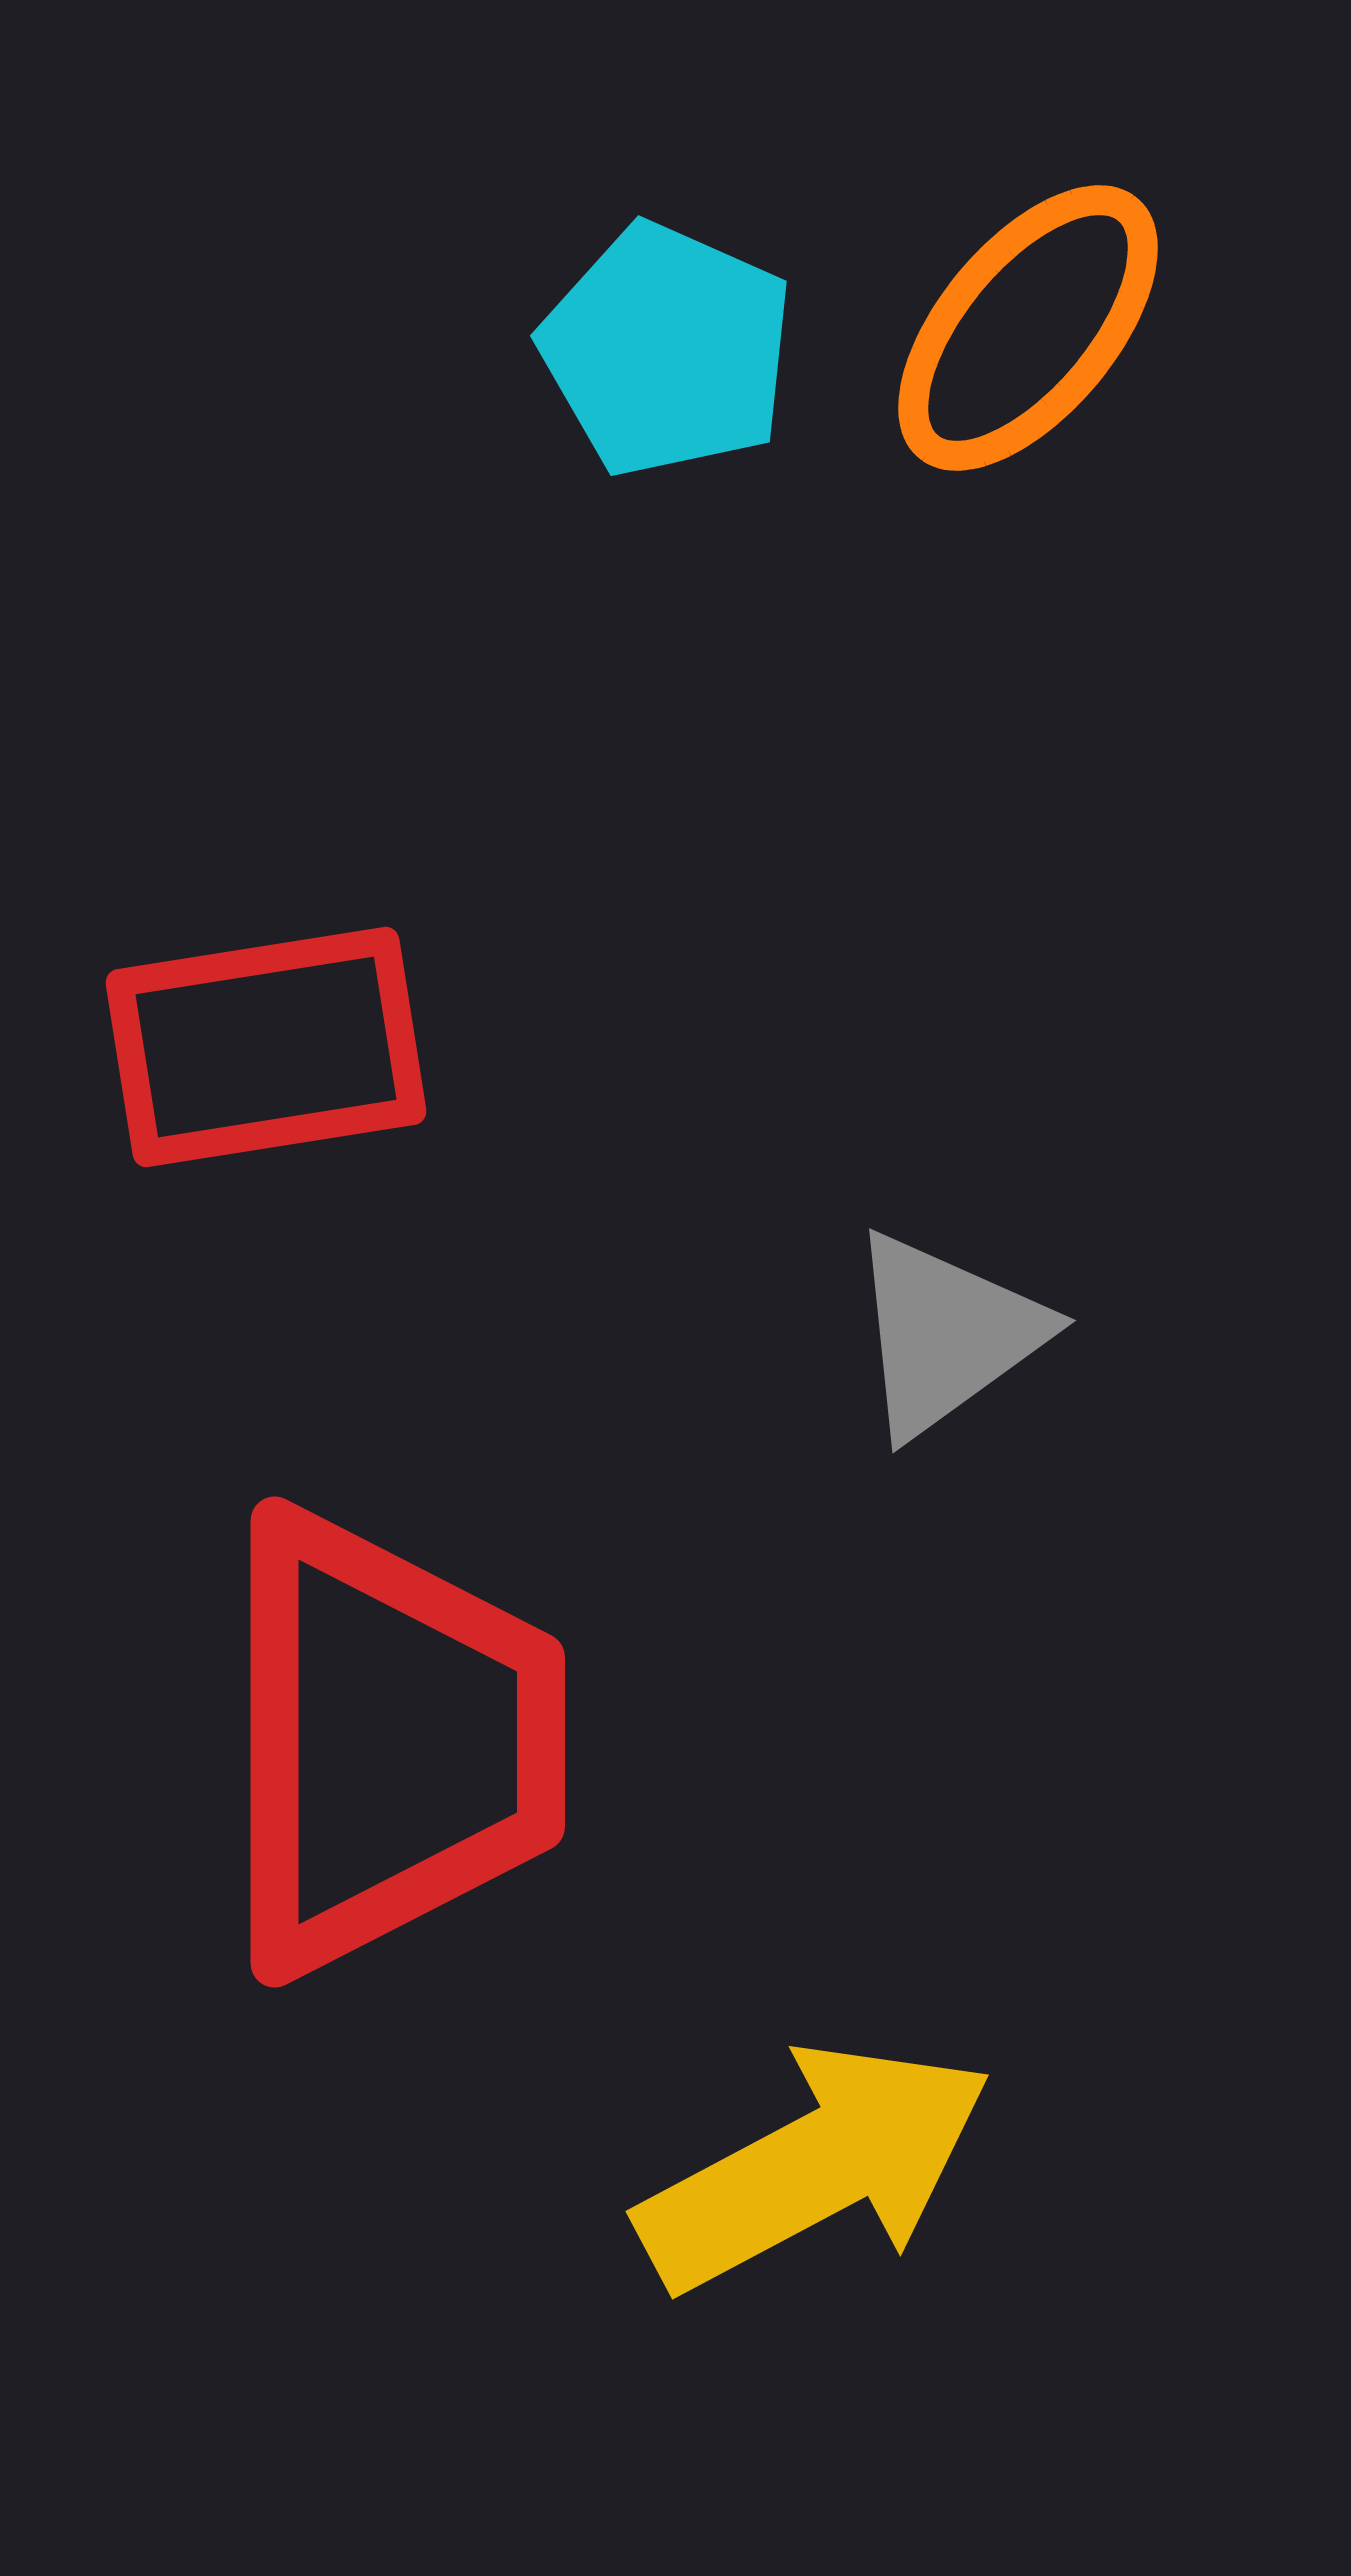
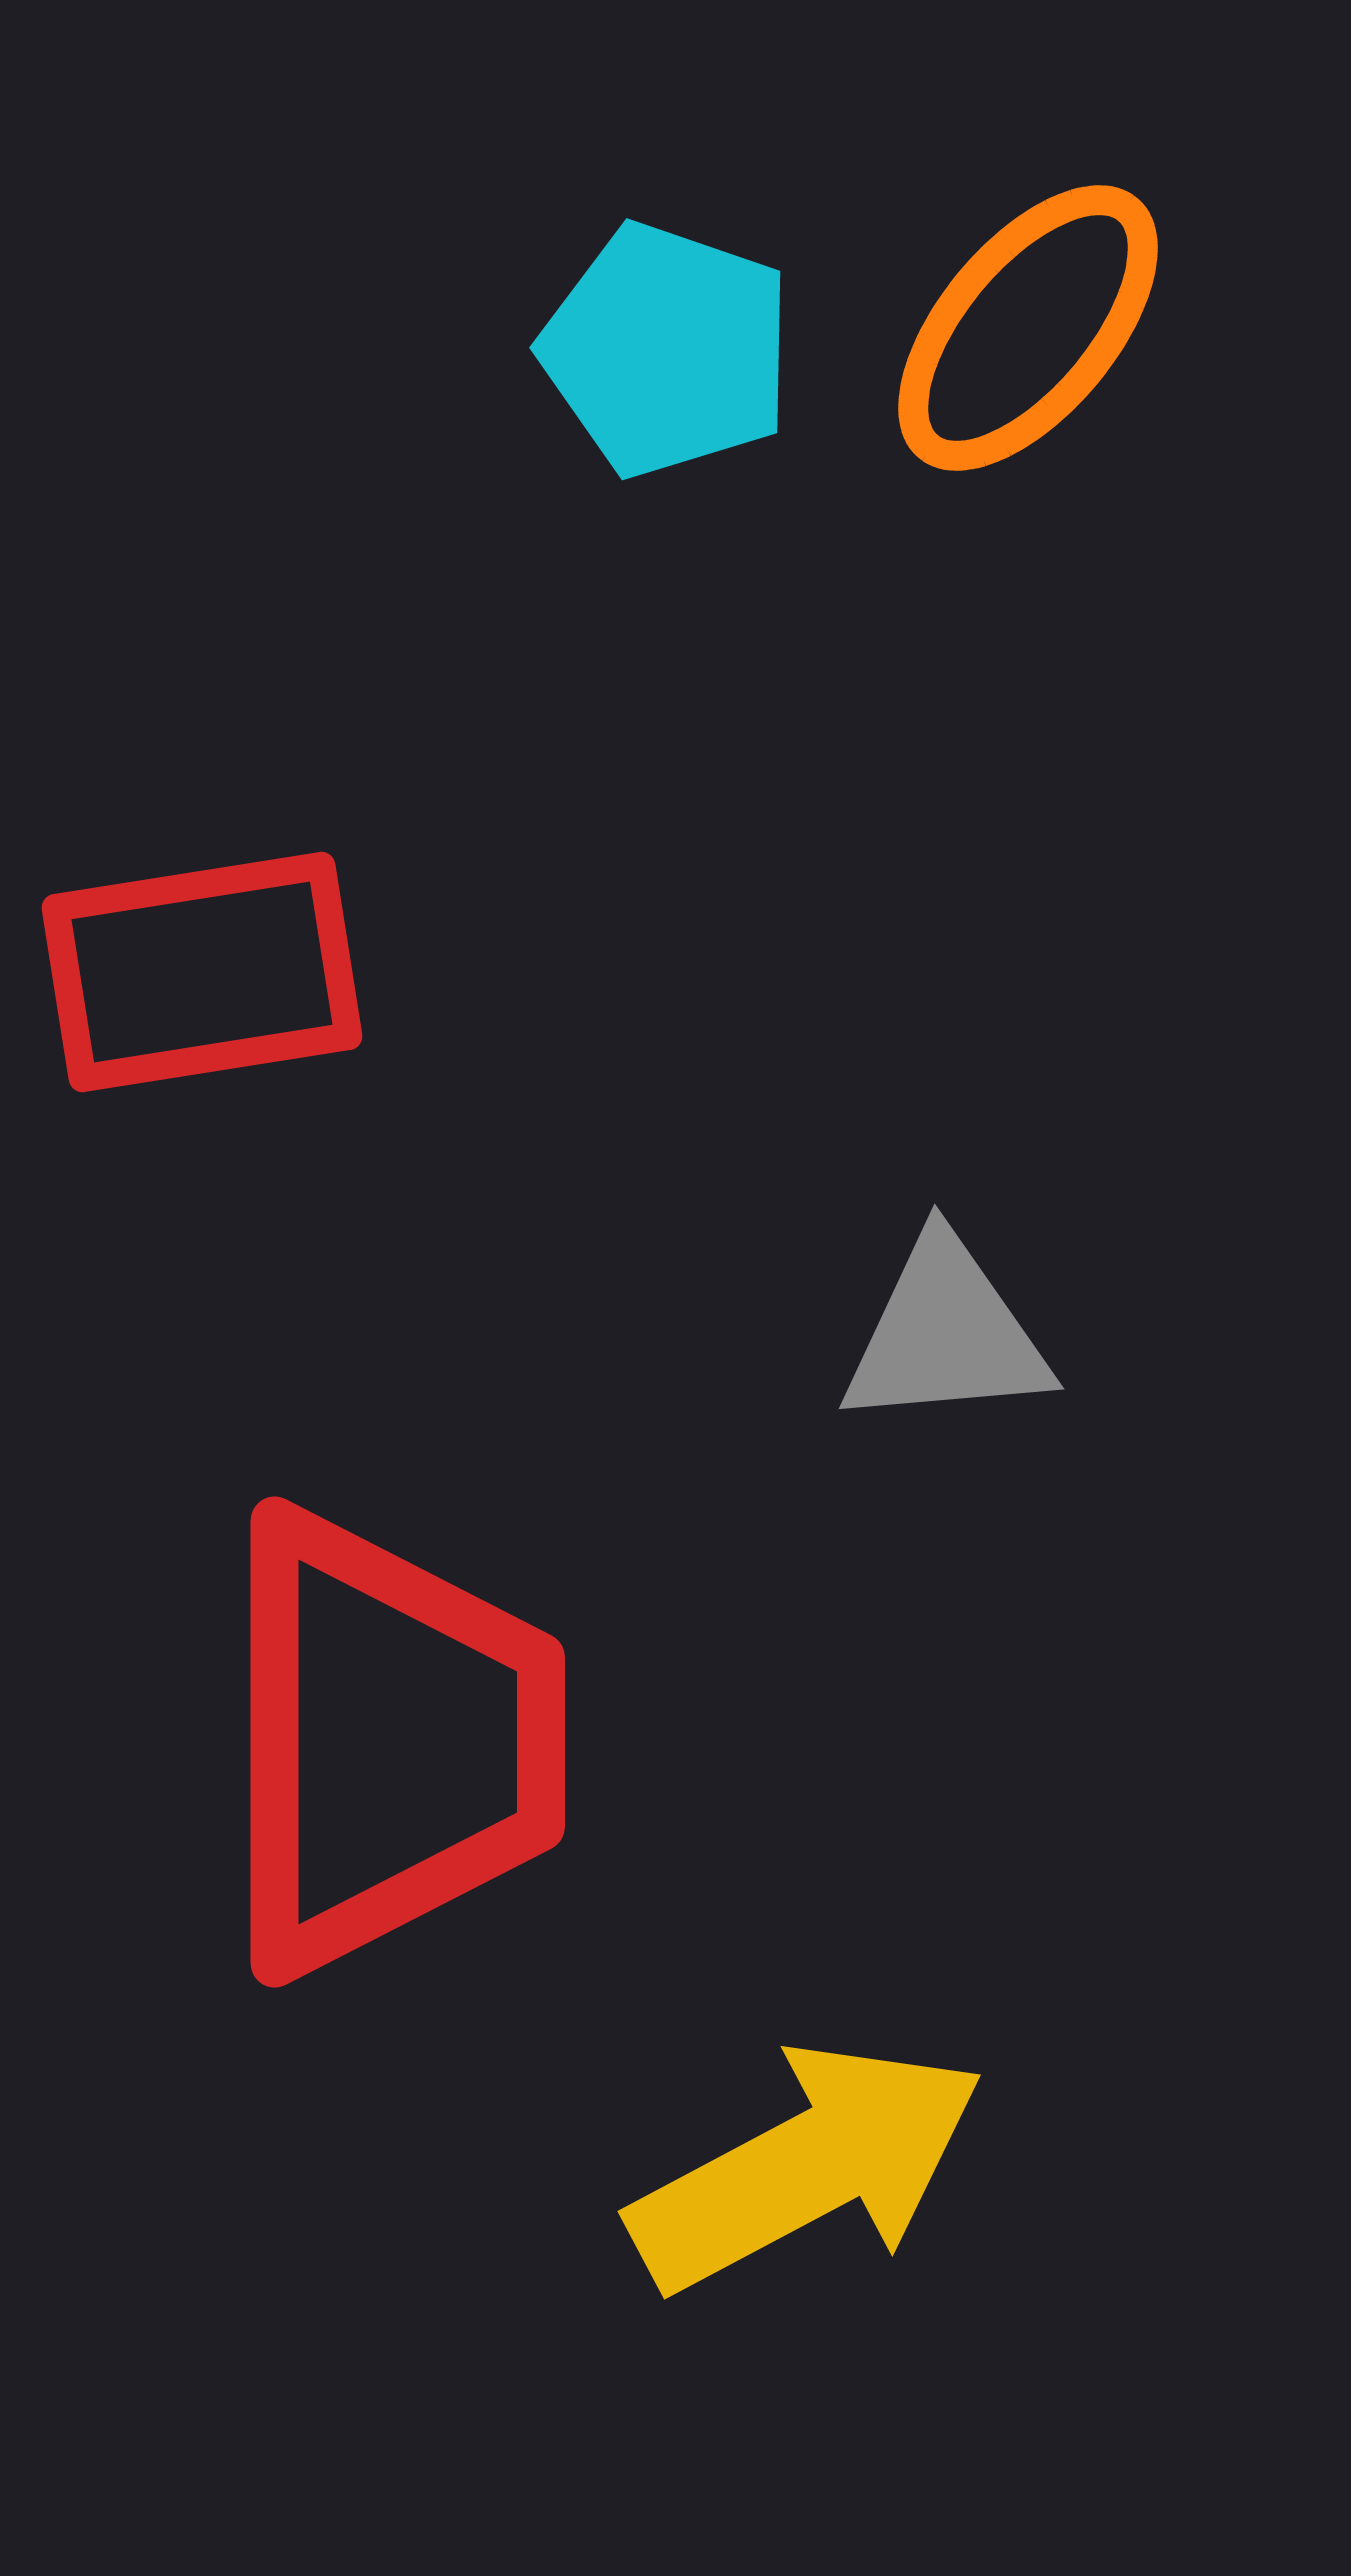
cyan pentagon: rotated 5 degrees counterclockwise
red rectangle: moved 64 px left, 75 px up
gray triangle: rotated 31 degrees clockwise
yellow arrow: moved 8 px left
